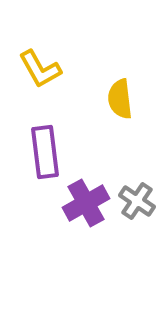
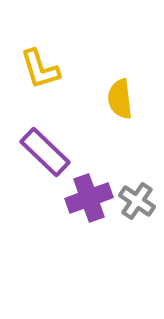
yellow L-shape: rotated 12 degrees clockwise
purple rectangle: rotated 39 degrees counterclockwise
purple cross: moved 3 px right, 5 px up; rotated 9 degrees clockwise
